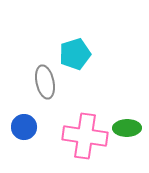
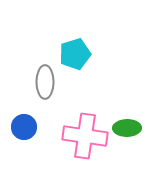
gray ellipse: rotated 12 degrees clockwise
